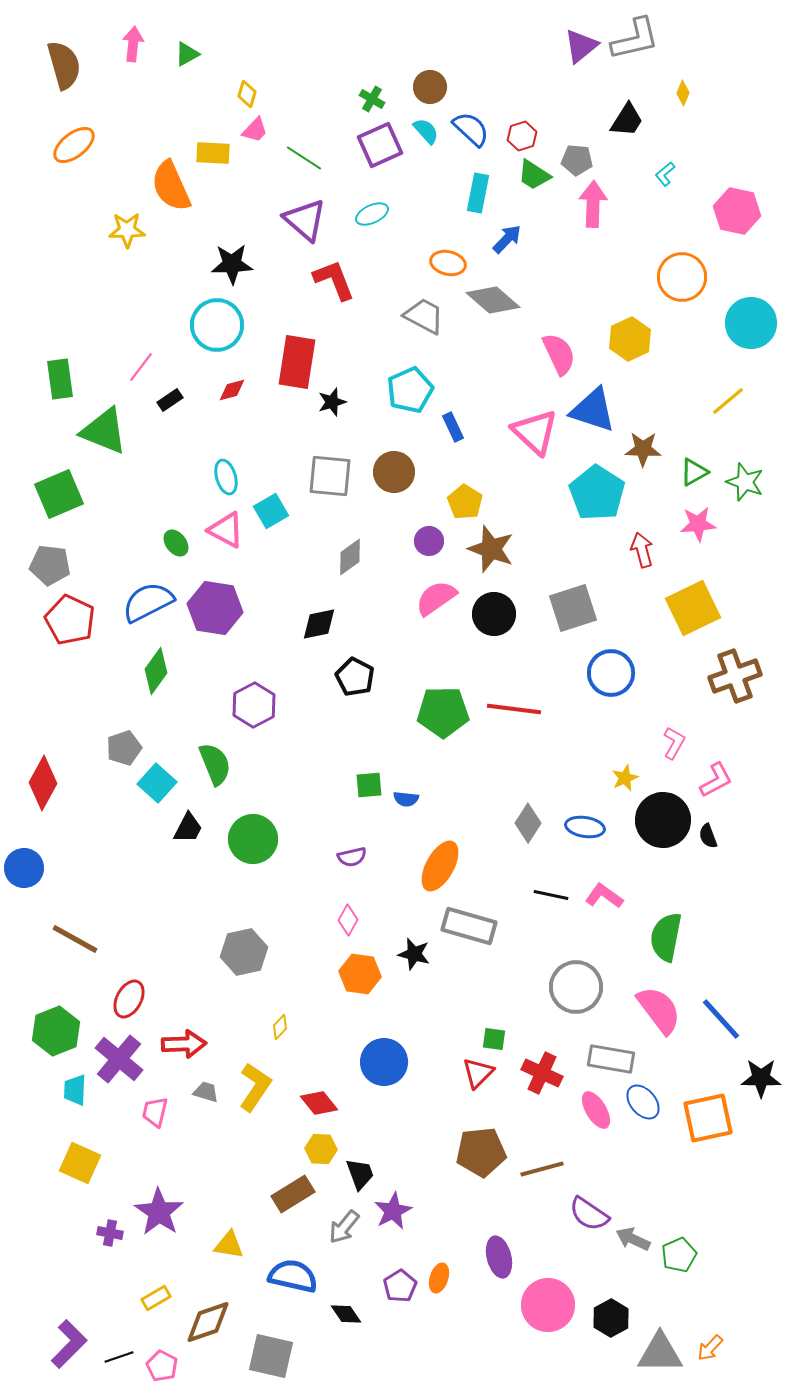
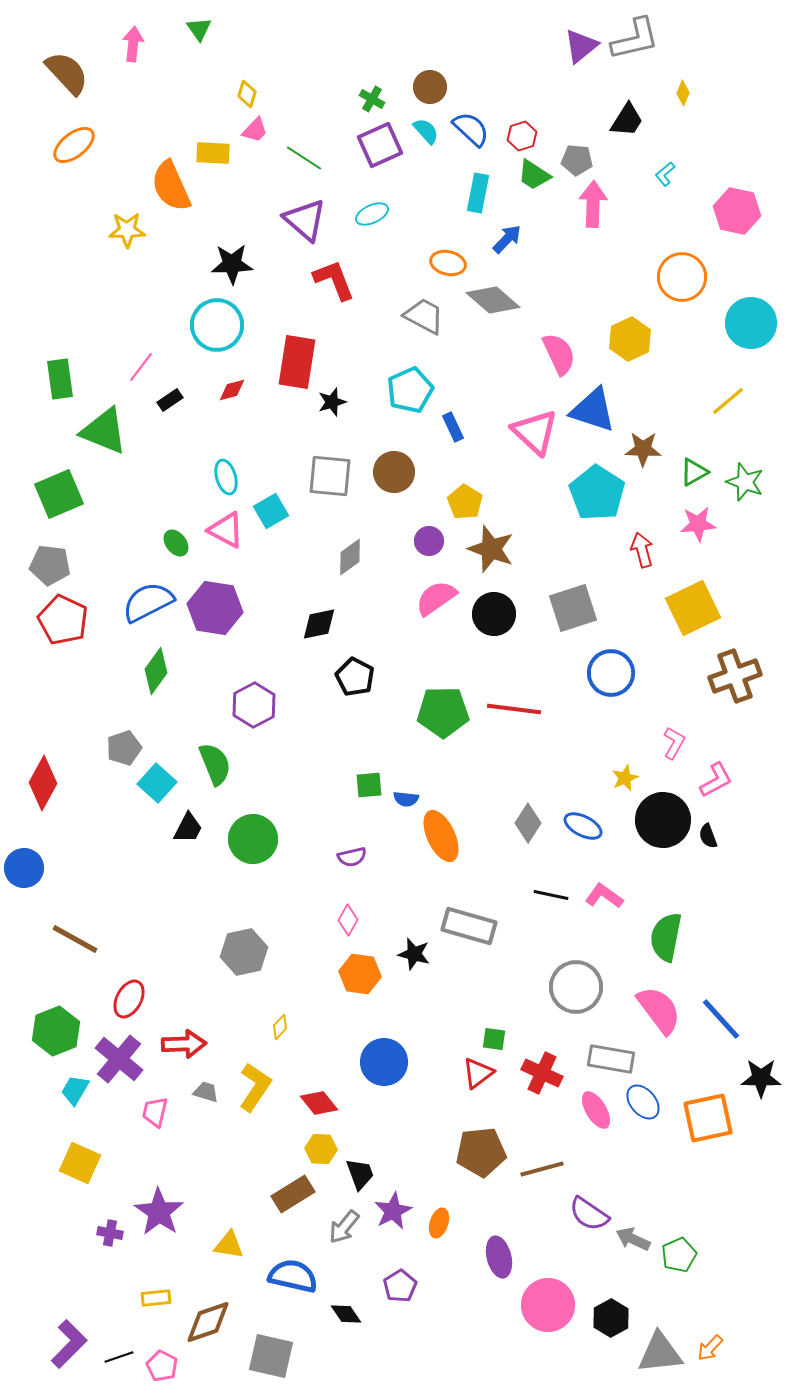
green triangle at (187, 54): moved 12 px right, 25 px up; rotated 36 degrees counterclockwise
brown semicircle at (64, 65): moved 3 px right, 8 px down; rotated 27 degrees counterclockwise
red pentagon at (70, 620): moved 7 px left
blue ellipse at (585, 827): moved 2 px left, 1 px up; rotated 18 degrees clockwise
orange ellipse at (440, 866): moved 1 px right, 30 px up; rotated 54 degrees counterclockwise
red triangle at (478, 1073): rotated 8 degrees clockwise
cyan trapezoid at (75, 1090): rotated 28 degrees clockwise
orange ellipse at (439, 1278): moved 55 px up
yellow rectangle at (156, 1298): rotated 24 degrees clockwise
gray triangle at (660, 1353): rotated 6 degrees counterclockwise
